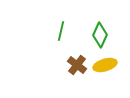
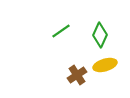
green line: rotated 42 degrees clockwise
brown cross: moved 10 px down; rotated 18 degrees clockwise
